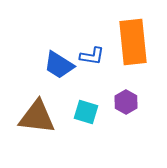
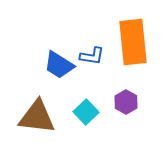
cyan square: rotated 30 degrees clockwise
